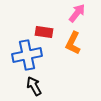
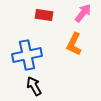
pink arrow: moved 6 px right
red rectangle: moved 17 px up
orange L-shape: moved 1 px right, 1 px down
